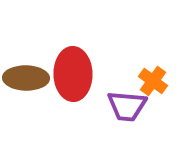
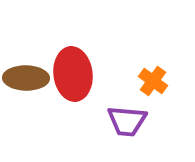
red ellipse: rotated 6 degrees counterclockwise
purple trapezoid: moved 15 px down
